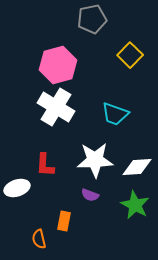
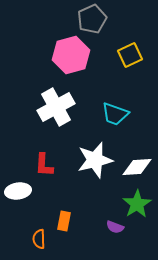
gray pentagon: rotated 12 degrees counterclockwise
yellow square: rotated 20 degrees clockwise
pink hexagon: moved 13 px right, 10 px up
white cross: rotated 30 degrees clockwise
white star: rotated 12 degrees counterclockwise
red L-shape: moved 1 px left
white ellipse: moved 1 px right, 3 px down; rotated 10 degrees clockwise
purple semicircle: moved 25 px right, 32 px down
green star: moved 2 px right, 1 px up; rotated 12 degrees clockwise
orange semicircle: rotated 12 degrees clockwise
